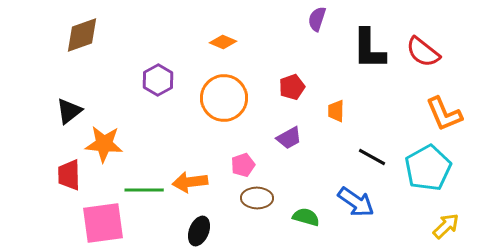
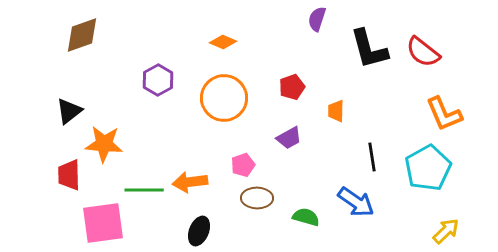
black L-shape: rotated 15 degrees counterclockwise
black line: rotated 52 degrees clockwise
yellow arrow: moved 5 px down
